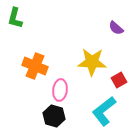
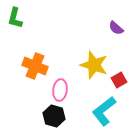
yellow star: moved 2 px right, 3 px down; rotated 16 degrees clockwise
